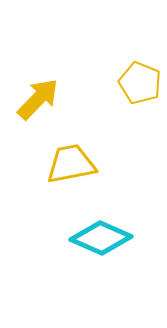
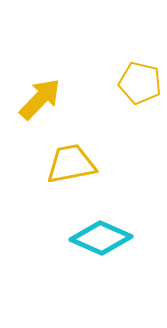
yellow pentagon: rotated 9 degrees counterclockwise
yellow arrow: moved 2 px right
